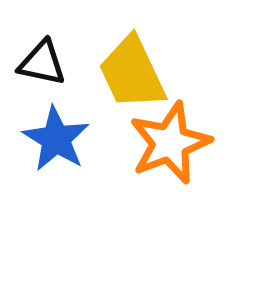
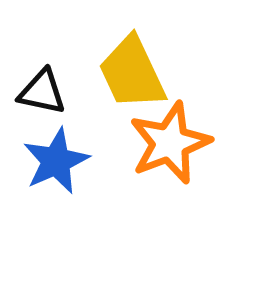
black triangle: moved 29 px down
blue star: moved 22 px down; rotated 16 degrees clockwise
